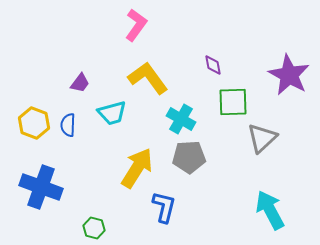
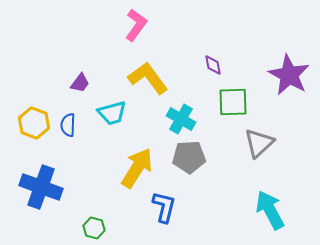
gray triangle: moved 3 px left, 5 px down
